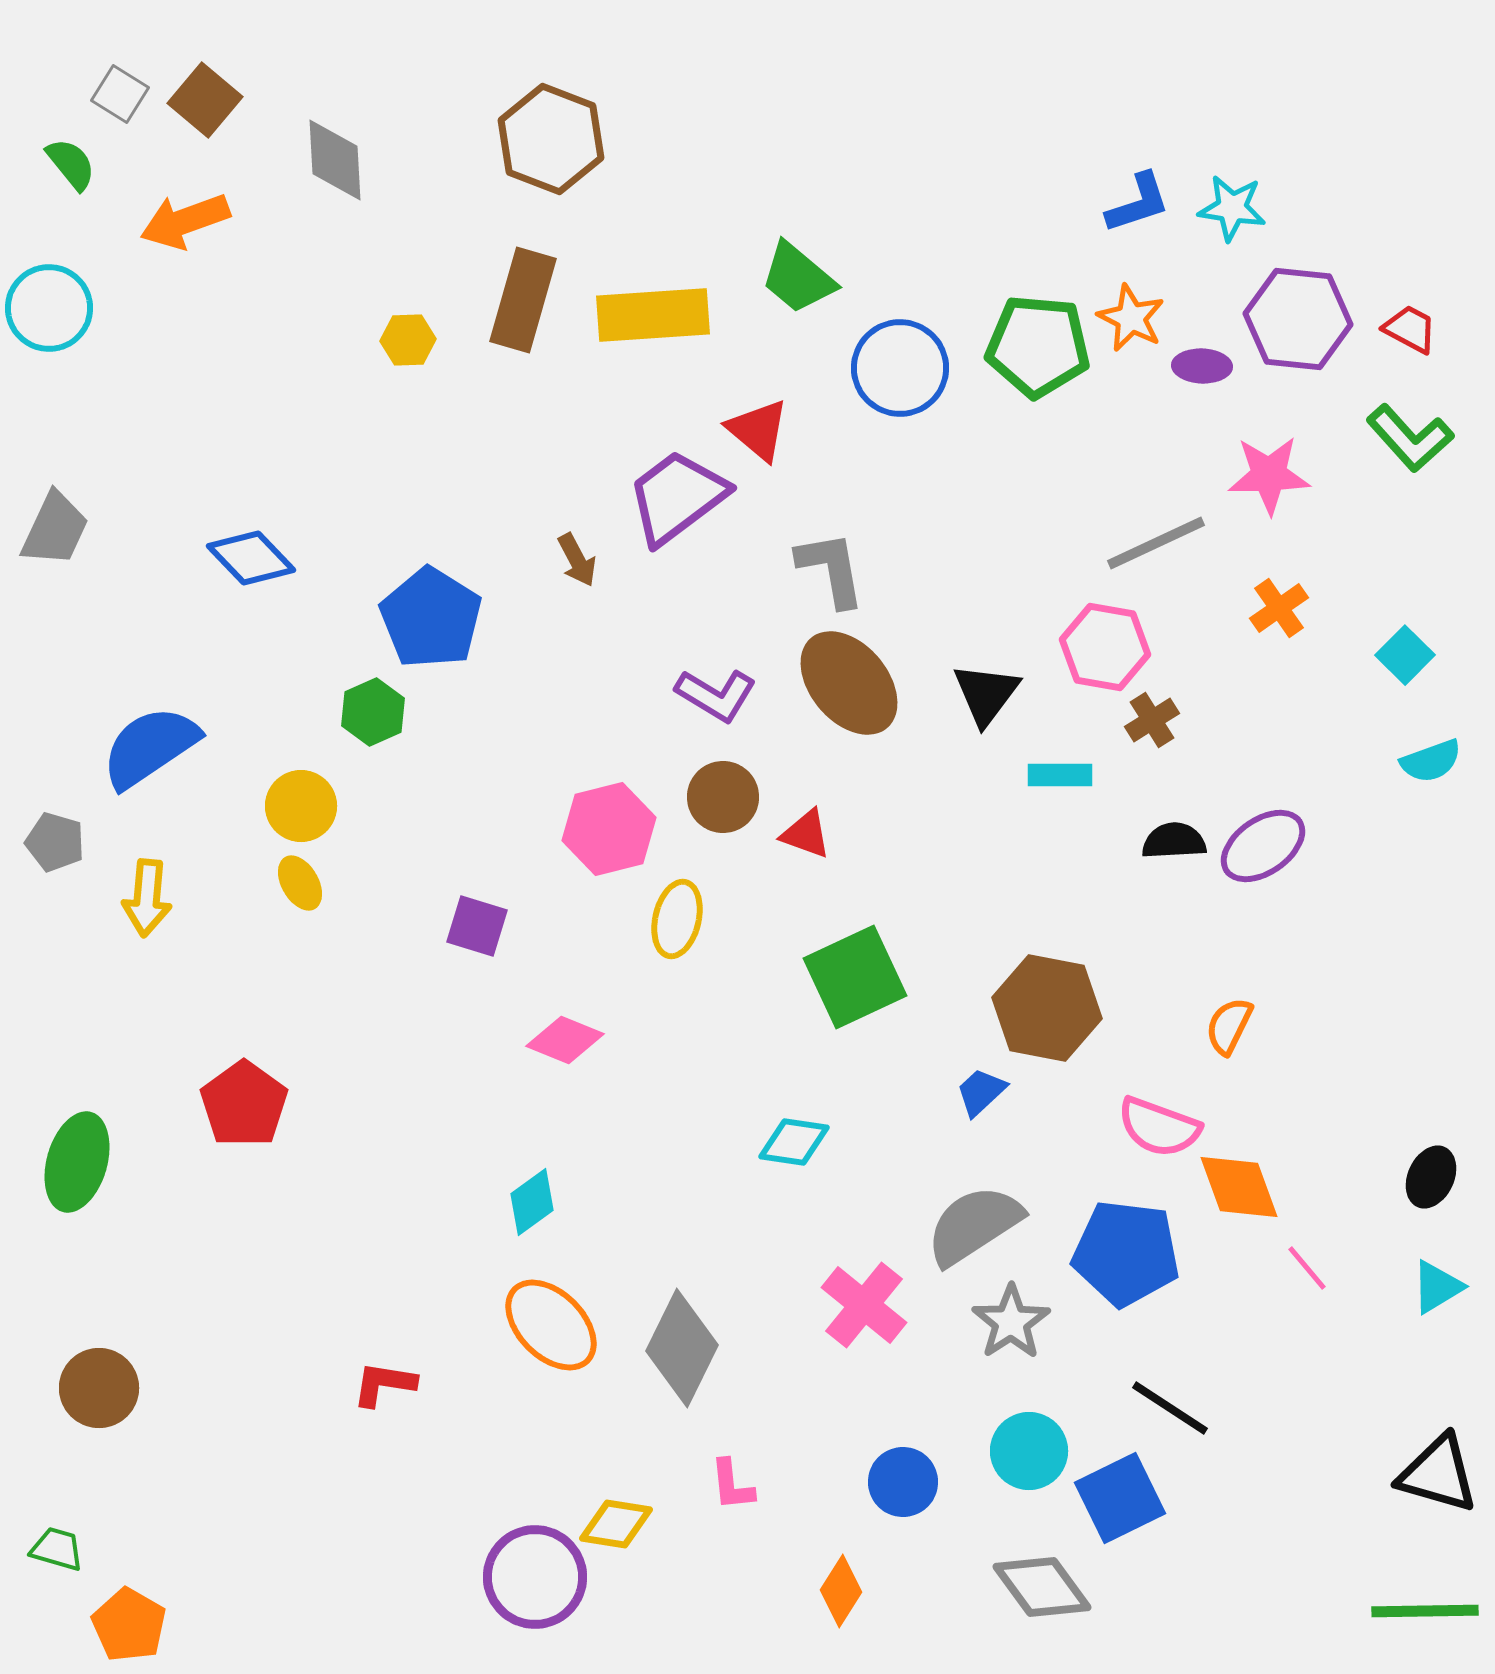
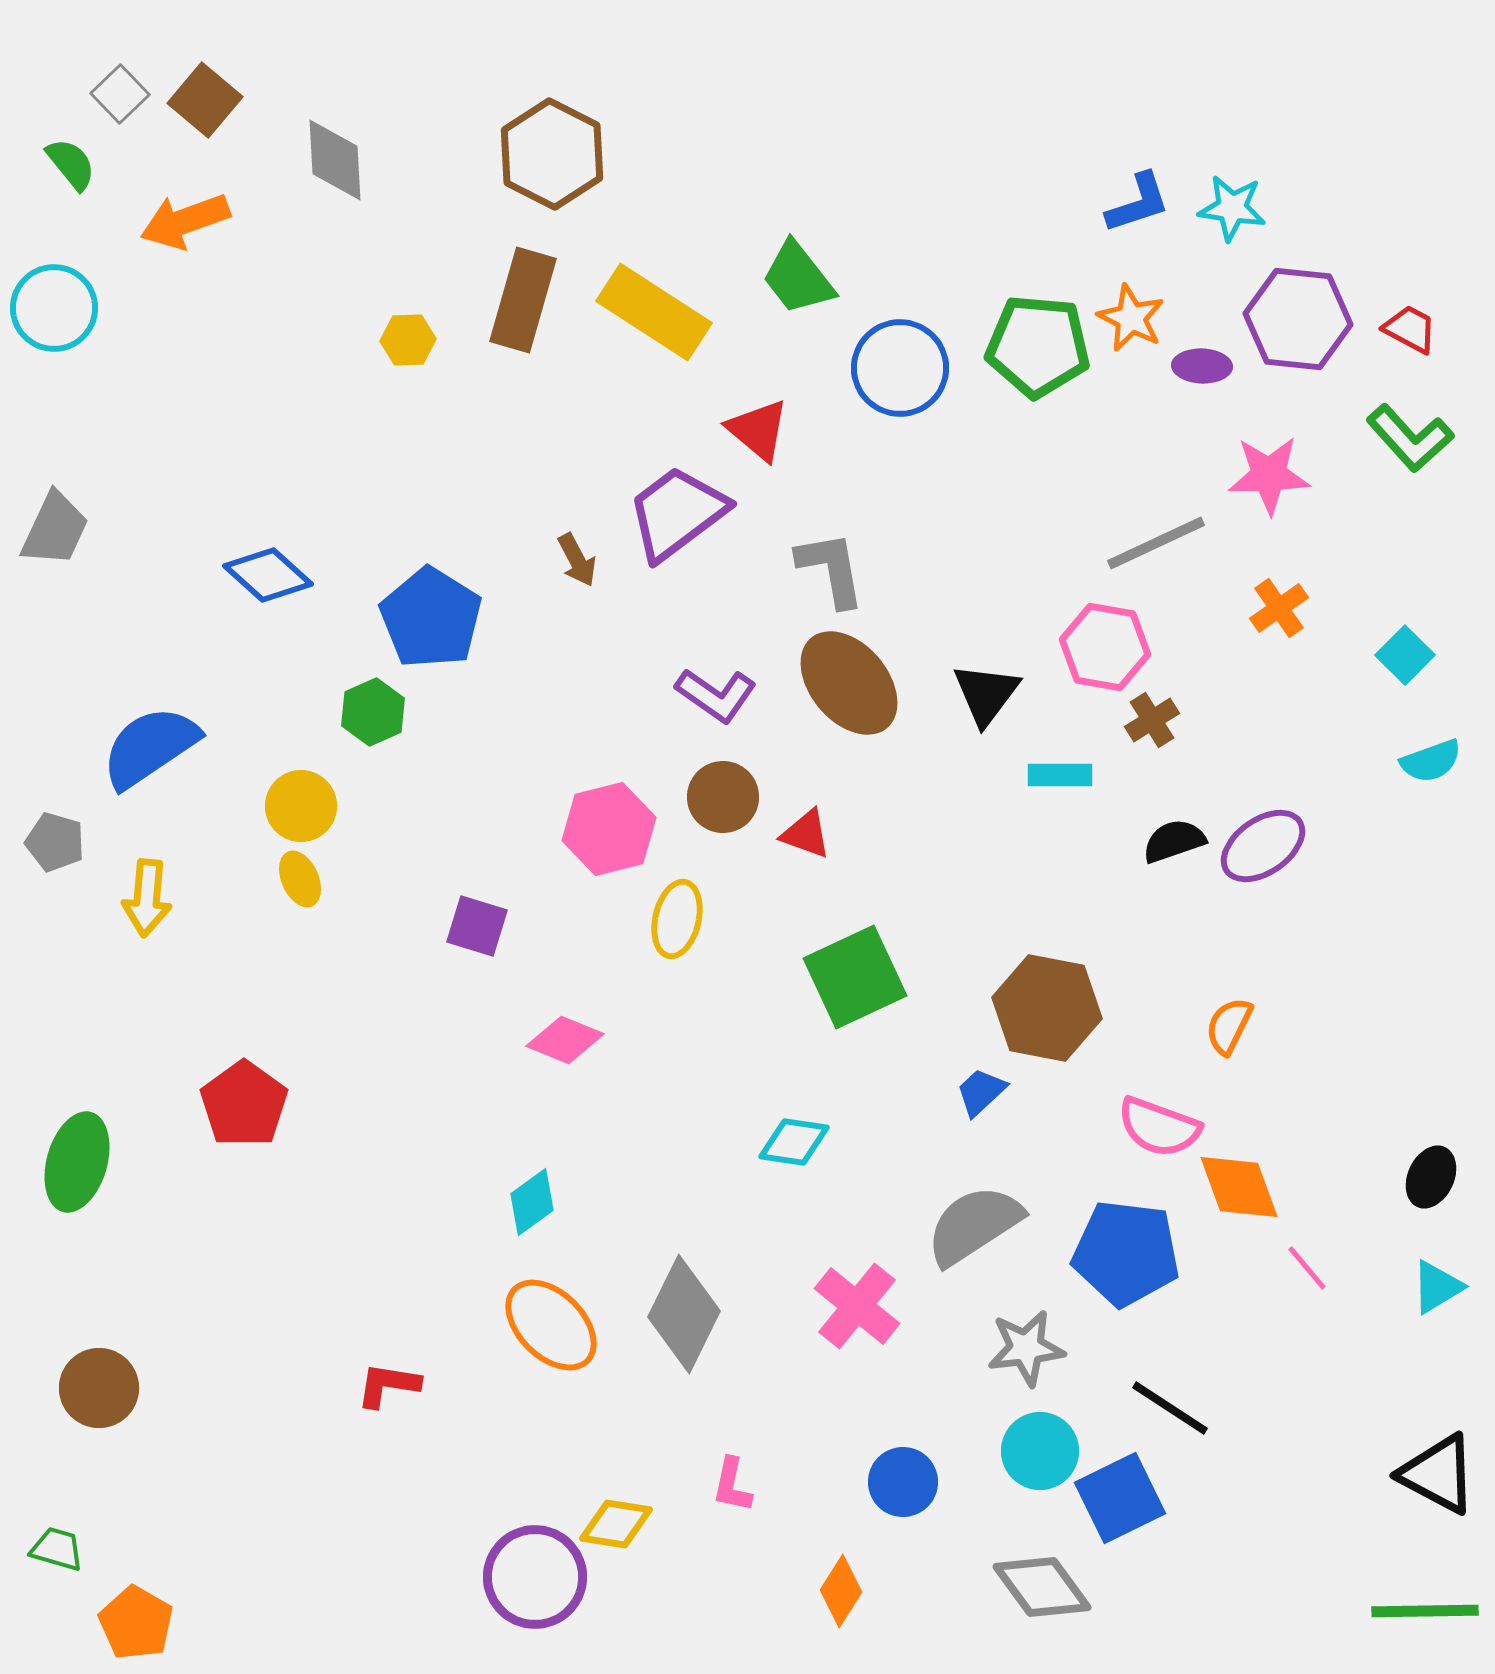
gray square at (120, 94): rotated 14 degrees clockwise
brown hexagon at (551, 139): moved 1 px right, 15 px down; rotated 6 degrees clockwise
green trapezoid at (798, 278): rotated 12 degrees clockwise
cyan circle at (49, 308): moved 5 px right
yellow rectangle at (653, 315): moved 1 px right, 3 px up; rotated 37 degrees clockwise
purple trapezoid at (677, 497): moved 16 px down
blue diamond at (251, 558): moved 17 px right, 17 px down; rotated 4 degrees counterclockwise
purple L-shape at (716, 695): rotated 4 degrees clockwise
black semicircle at (1174, 841): rotated 16 degrees counterclockwise
yellow ellipse at (300, 883): moved 4 px up; rotated 6 degrees clockwise
pink cross at (864, 1305): moved 7 px left, 1 px down
gray star at (1011, 1322): moved 15 px right, 26 px down; rotated 26 degrees clockwise
gray diamond at (682, 1348): moved 2 px right, 34 px up
red L-shape at (384, 1384): moved 4 px right, 1 px down
cyan circle at (1029, 1451): moved 11 px right
black triangle at (1438, 1474): rotated 12 degrees clockwise
pink L-shape at (732, 1485): rotated 18 degrees clockwise
orange pentagon at (129, 1625): moved 7 px right, 2 px up
